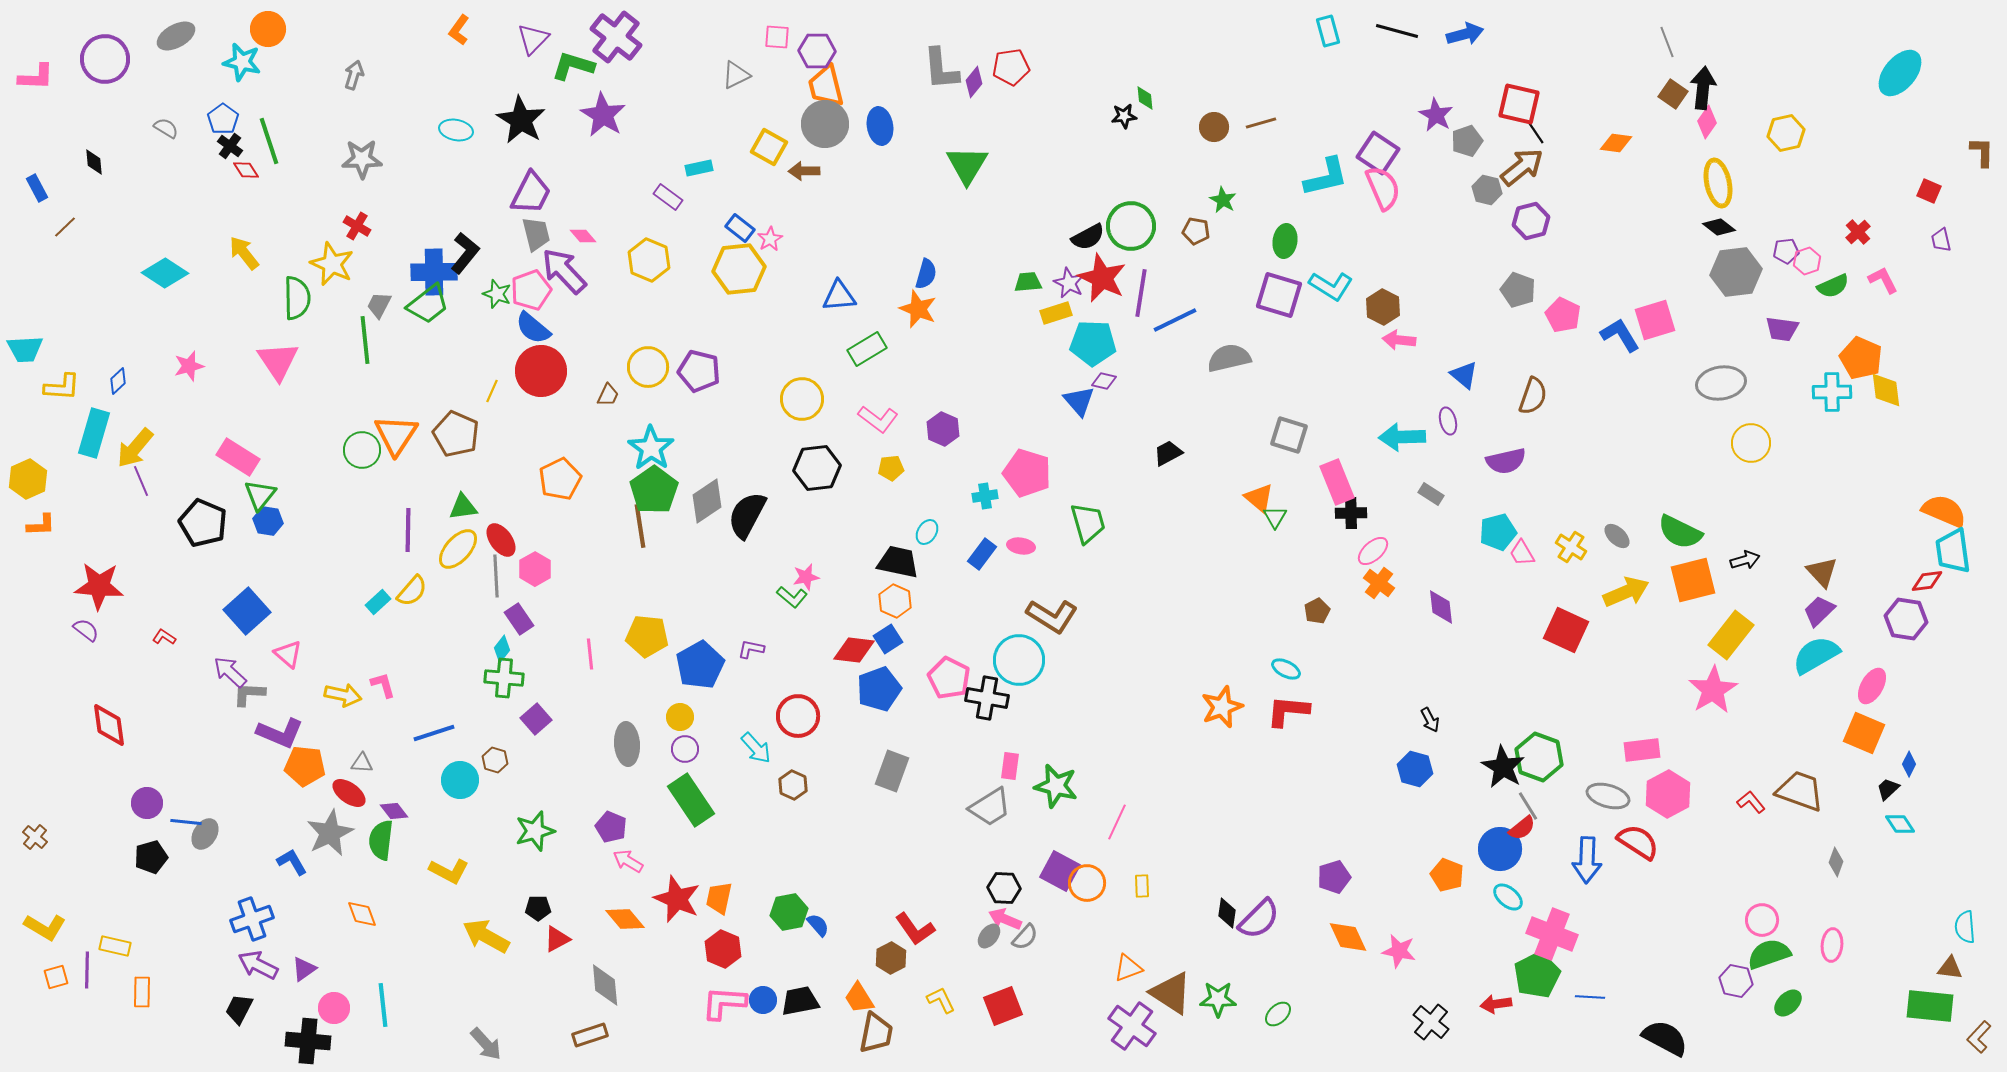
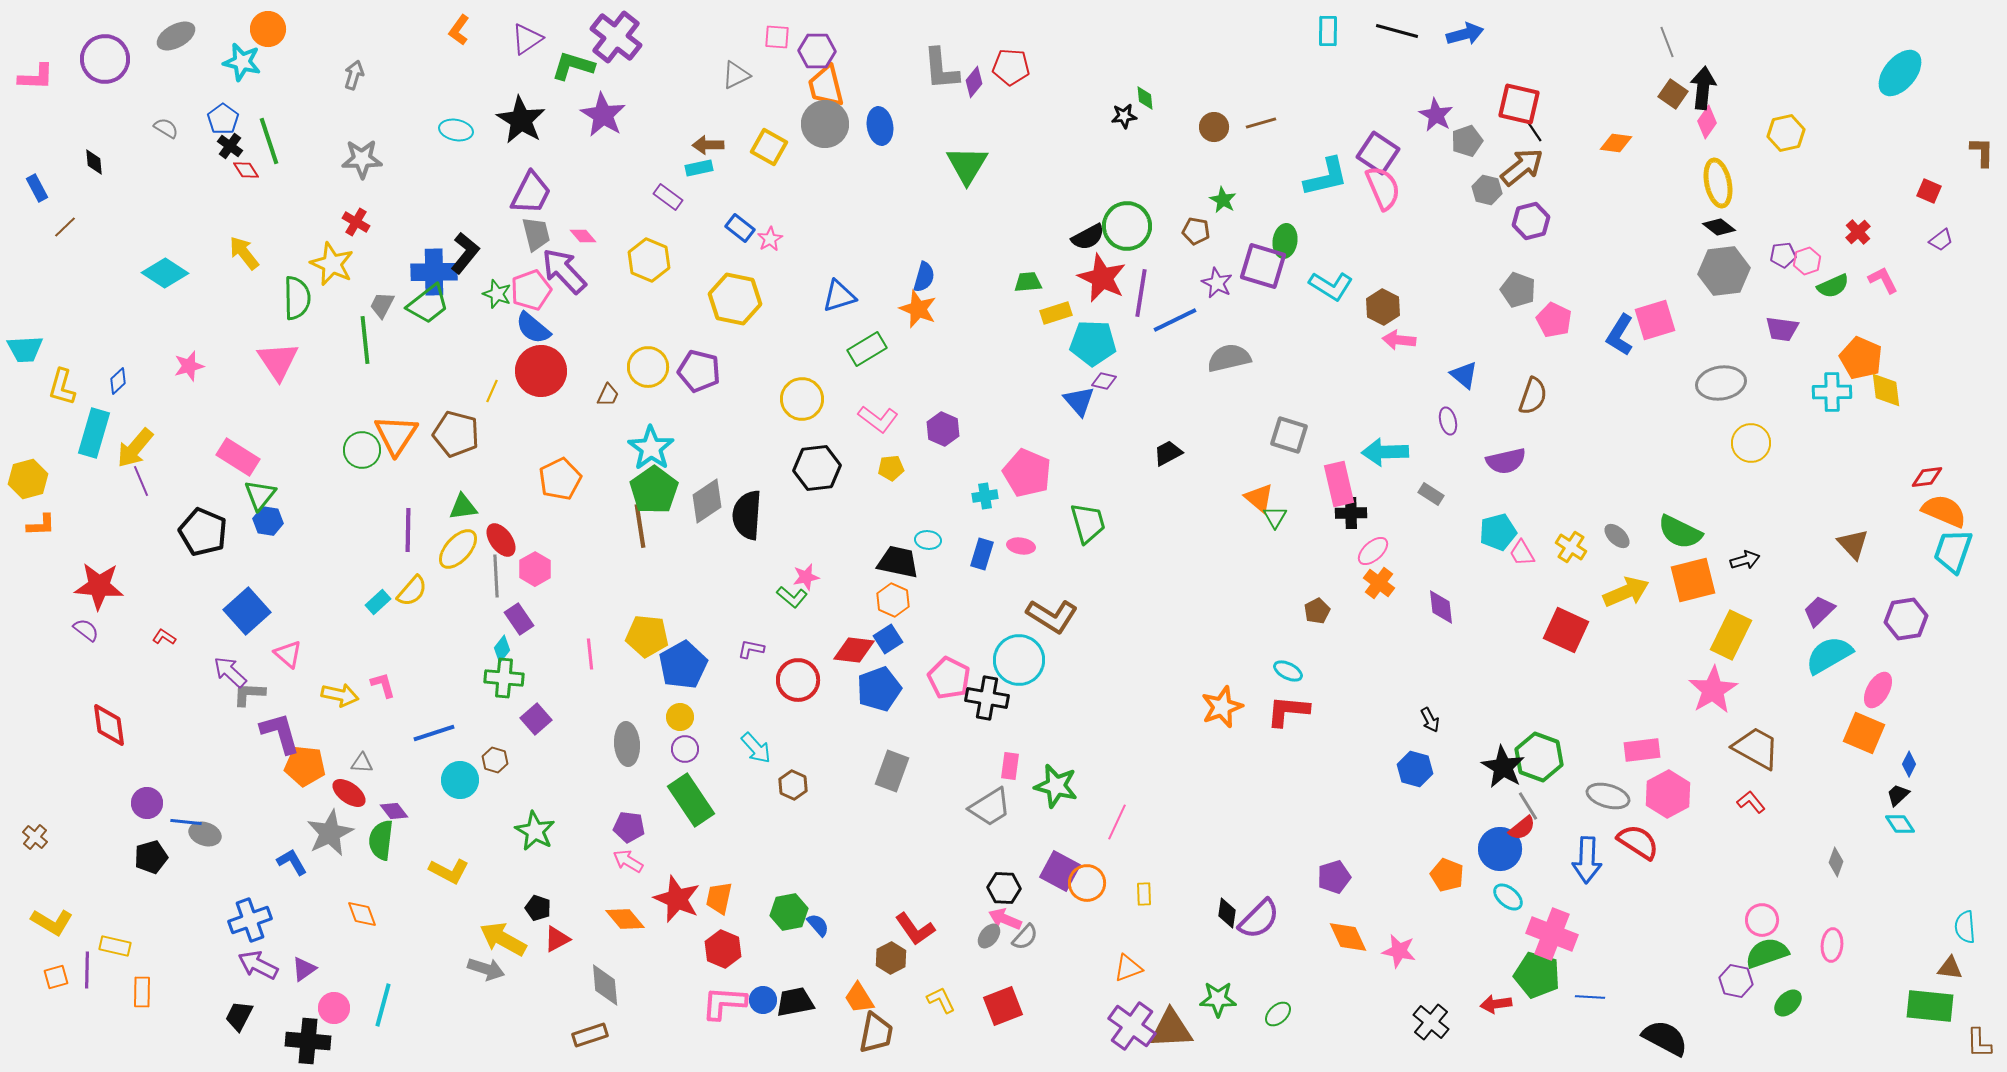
cyan rectangle at (1328, 31): rotated 16 degrees clockwise
purple triangle at (533, 39): moved 6 px left; rotated 12 degrees clockwise
red pentagon at (1011, 67): rotated 12 degrees clockwise
black line at (1536, 133): moved 2 px left, 2 px up
brown arrow at (804, 171): moved 96 px left, 26 px up
red cross at (357, 226): moved 1 px left, 4 px up
green circle at (1131, 226): moved 4 px left
purple trapezoid at (1941, 240): rotated 115 degrees counterclockwise
purple pentagon at (1786, 251): moved 3 px left, 4 px down
yellow hexagon at (739, 269): moved 4 px left, 30 px down; rotated 18 degrees clockwise
gray hexagon at (1736, 272): moved 12 px left, 1 px up
blue semicircle at (926, 274): moved 2 px left, 3 px down
purple star at (1069, 283): moved 148 px right
purple square at (1279, 295): moved 16 px left, 29 px up
blue triangle at (839, 296): rotated 12 degrees counterclockwise
gray trapezoid at (379, 305): moved 3 px right
pink pentagon at (1563, 315): moved 9 px left, 5 px down
blue L-shape at (1620, 335): rotated 117 degrees counterclockwise
yellow L-shape at (62, 387): rotated 102 degrees clockwise
brown pentagon at (456, 434): rotated 9 degrees counterclockwise
cyan arrow at (1402, 437): moved 17 px left, 15 px down
pink pentagon at (1027, 473): rotated 6 degrees clockwise
yellow hexagon at (28, 479): rotated 9 degrees clockwise
pink rectangle at (1337, 482): moved 2 px right, 2 px down; rotated 9 degrees clockwise
black semicircle at (747, 515): rotated 24 degrees counterclockwise
black pentagon at (203, 523): moved 9 px down
cyan ellipse at (927, 532): moved 1 px right, 8 px down; rotated 65 degrees clockwise
cyan trapezoid at (1953, 551): rotated 27 degrees clockwise
blue rectangle at (982, 554): rotated 20 degrees counterclockwise
brown triangle at (1822, 572): moved 31 px right, 28 px up
red diamond at (1927, 581): moved 104 px up
orange hexagon at (895, 601): moved 2 px left, 1 px up
purple hexagon at (1906, 619): rotated 18 degrees counterclockwise
yellow rectangle at (1731, 635): rotated 12 degrees counterclockwise
cyan semicircle at (1816, 655): moved 13 px right
blue pentagon at (700, 665): moved 17 px left
cyan ellipse at (1286, 669): moved 2 px right, 2 px down
pink ellipse at (1872, 686): moved 6 px right, 4 px down
yellow arrow at (343, 695): moved 3 px left
red circle at (798, 716): moved 36 px up
purple L-shape at (280, 733): rotated 129 degrees counterclockwise
black trapezoid at (1888, 789): moved 10 px right, 6 px down
brown trapezoid at (1800, 791): moved 44 px left, 43 px up; rotated 9 degrees clockwise
purple pentagon at (611, 827): moved 18 px right; rotated 16 degrees counterclockwise
green star at (535, 831): rotated 27 degrees counterclockwise
gray ellipse at (205, 834): rotated 76 degrees clockwise
yellow rectangle at (1142, 886): moved 2 px right, 8 px down
black pentagon at (538, 908): rotated 20 degrees clockwise
blue cross at (252, 919): moved 2 px left, 1 px down
yellow L-shape at (45, 927): moved 7 px right, 5 px up
yellow arrow at (486, 936): moved 17 px right, 3 px down
green semicircle at (1769, 954): moved 2 px left, 1 px up
green pentagon at (1537, 975): rotated 30 degrees counterclockwise
brown triangle at (1171, 993): moved 36 px down; rotated 36 degrees counterclockwise
black trapezoid at (800, 1001): moved 5 px left, 1 px down
cyan line at (383, 1005): rotated 21 degrees clockwise
black trapezoid at (239, 1009): moved 7 px down
brown L-shape at (1979, 1037): moved 6 px down; rotated 44 degrees counterclockwise
gray arrow at (486, 1044): moved 75 px up; rotated 30 degrees counterclockwise
